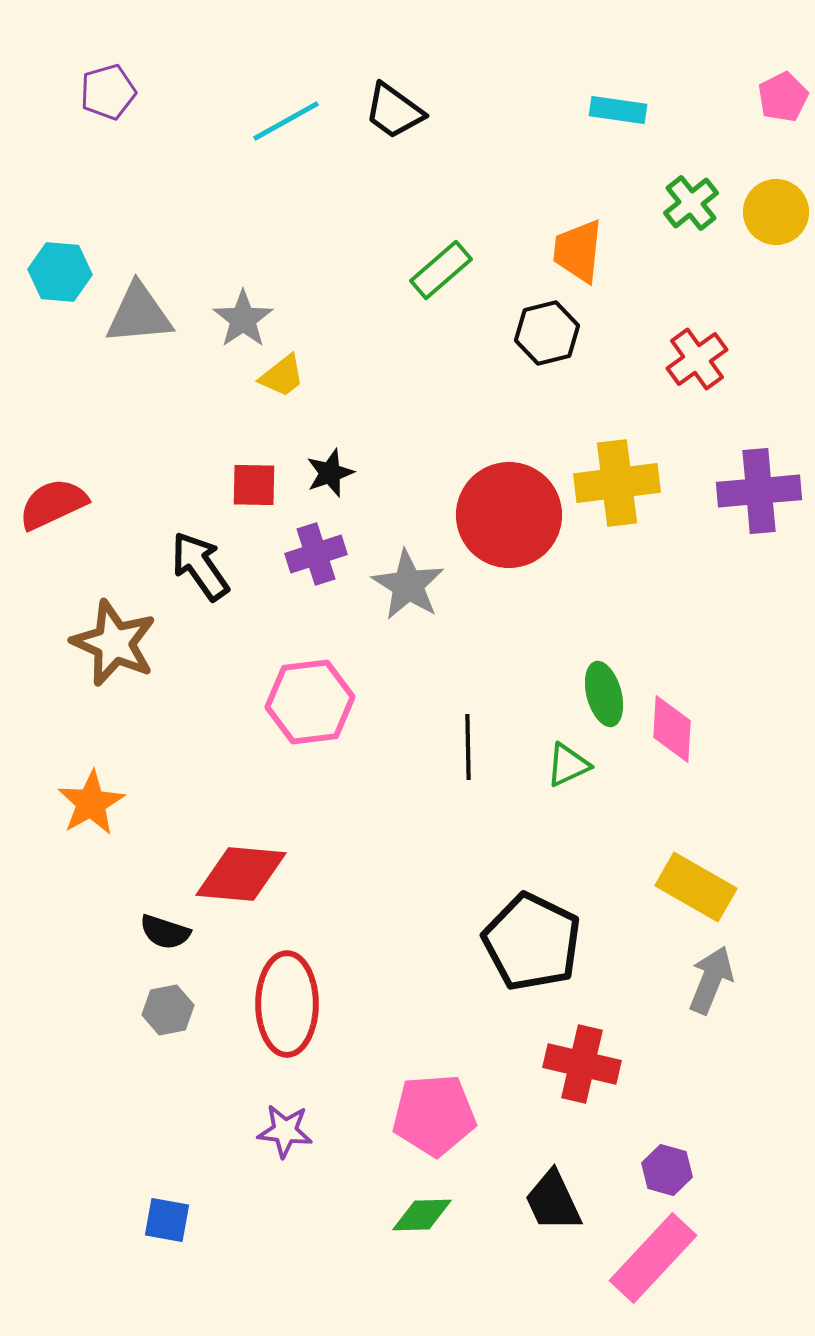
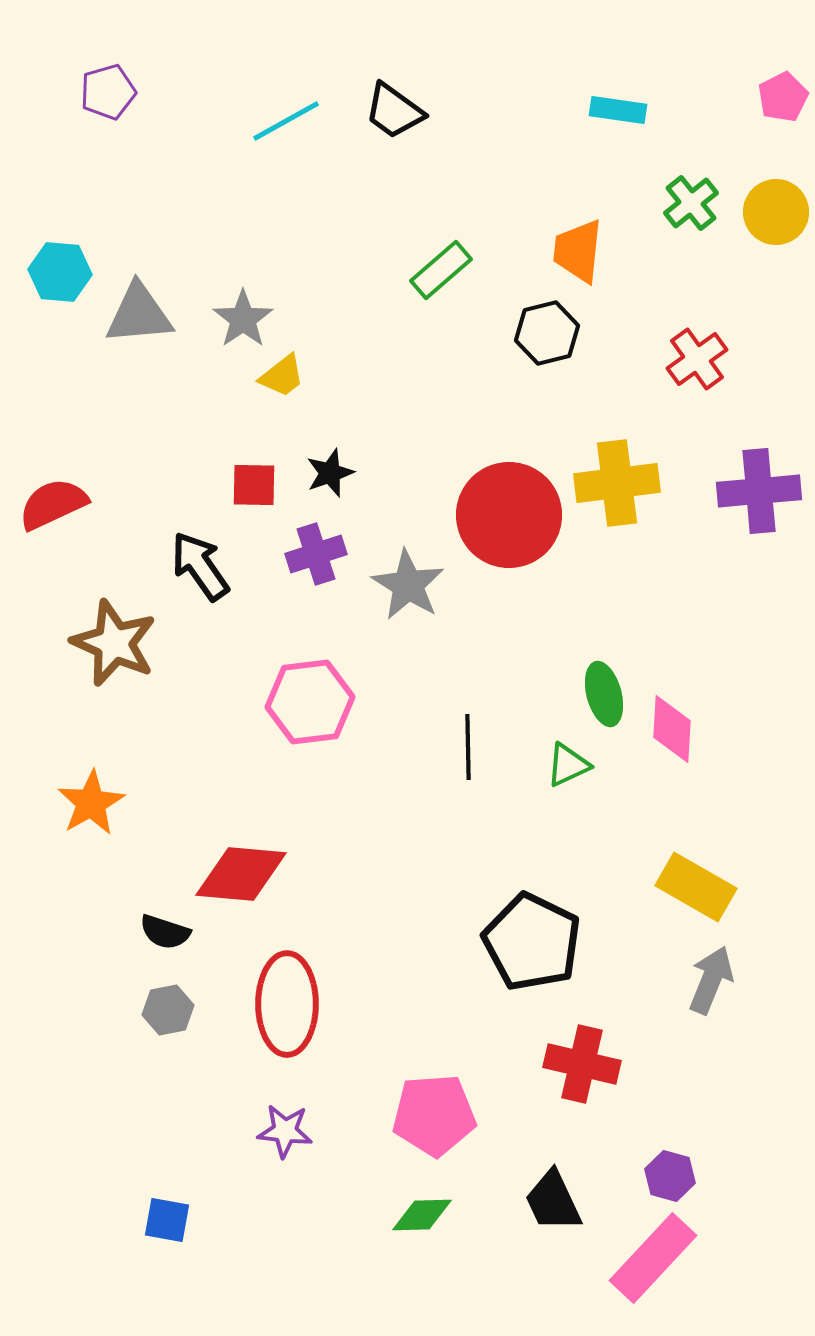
purple hexagon at (667, 1170): moved 3 px right, 6 px down
